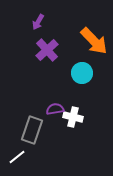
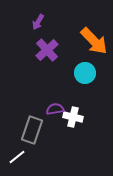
cyan circle: moved 3 px right
